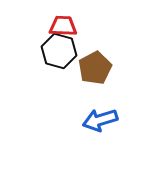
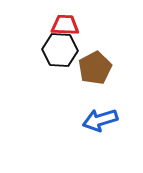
red trapezoid: moved 2 px right, 1 px up
black hexagon: moved 1 px right, 1 px up; rotated 12 degrees counterclockwise
